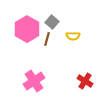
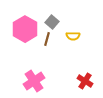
pink hexagon: moved 2 px left
